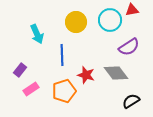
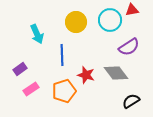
purple rectangle: moved 1 px up; rotated 16 degrees clockwise
